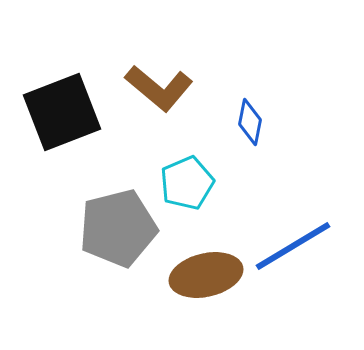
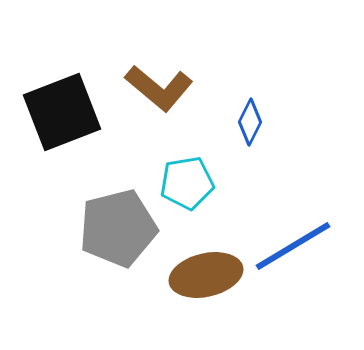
blue diamond: rotated 15 degrees clockwise
cyan pentagon: rotated 14 degrees clockwise
